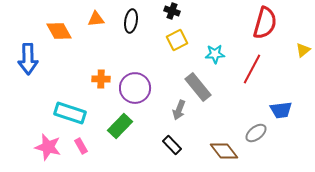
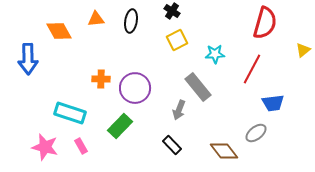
black cross: rotated 14 degrees clockwise
blue trapezoid: moved 8 px left, 7 px up
pink star: moved 3 px left
